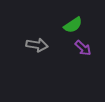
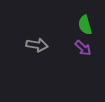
green semicircle: moved 12 px right; rotated 108 degrees clockwise
